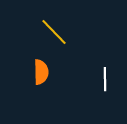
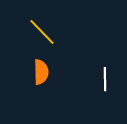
yellow line: moved 12 px left
